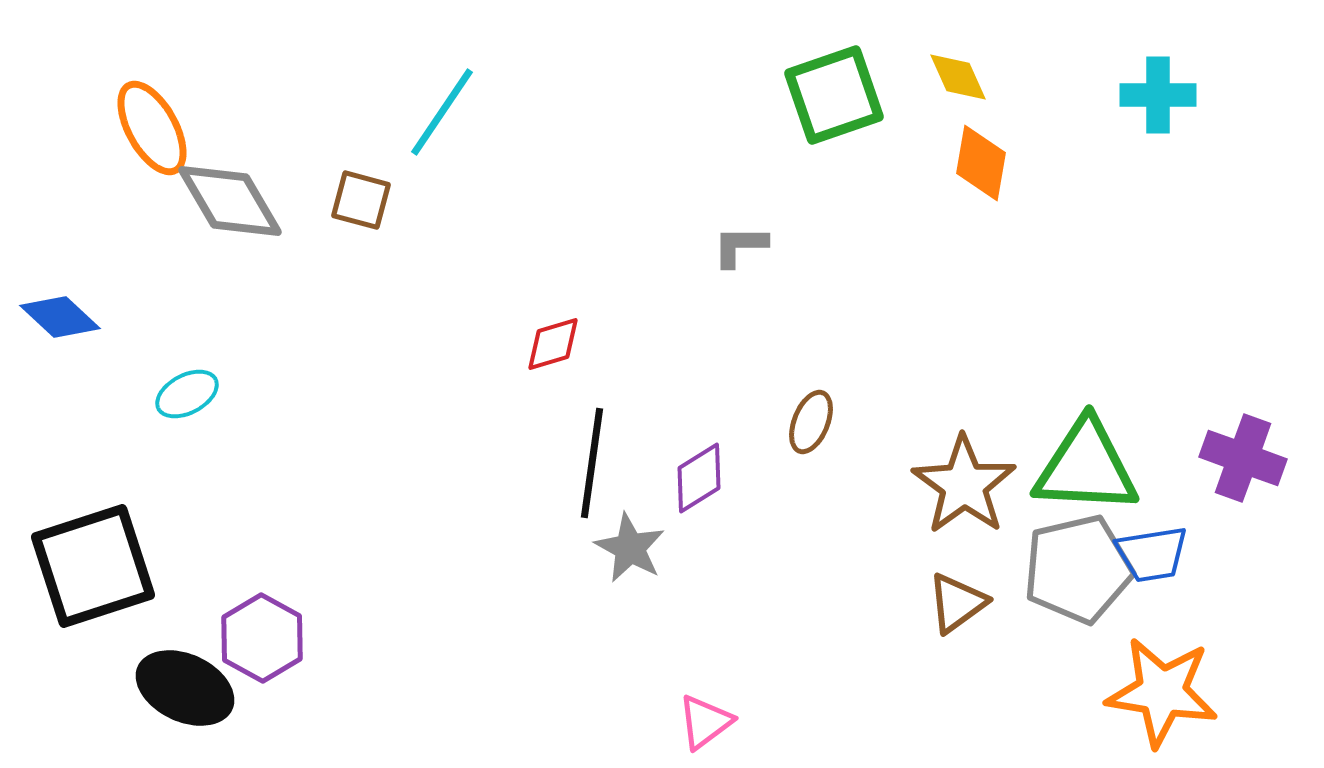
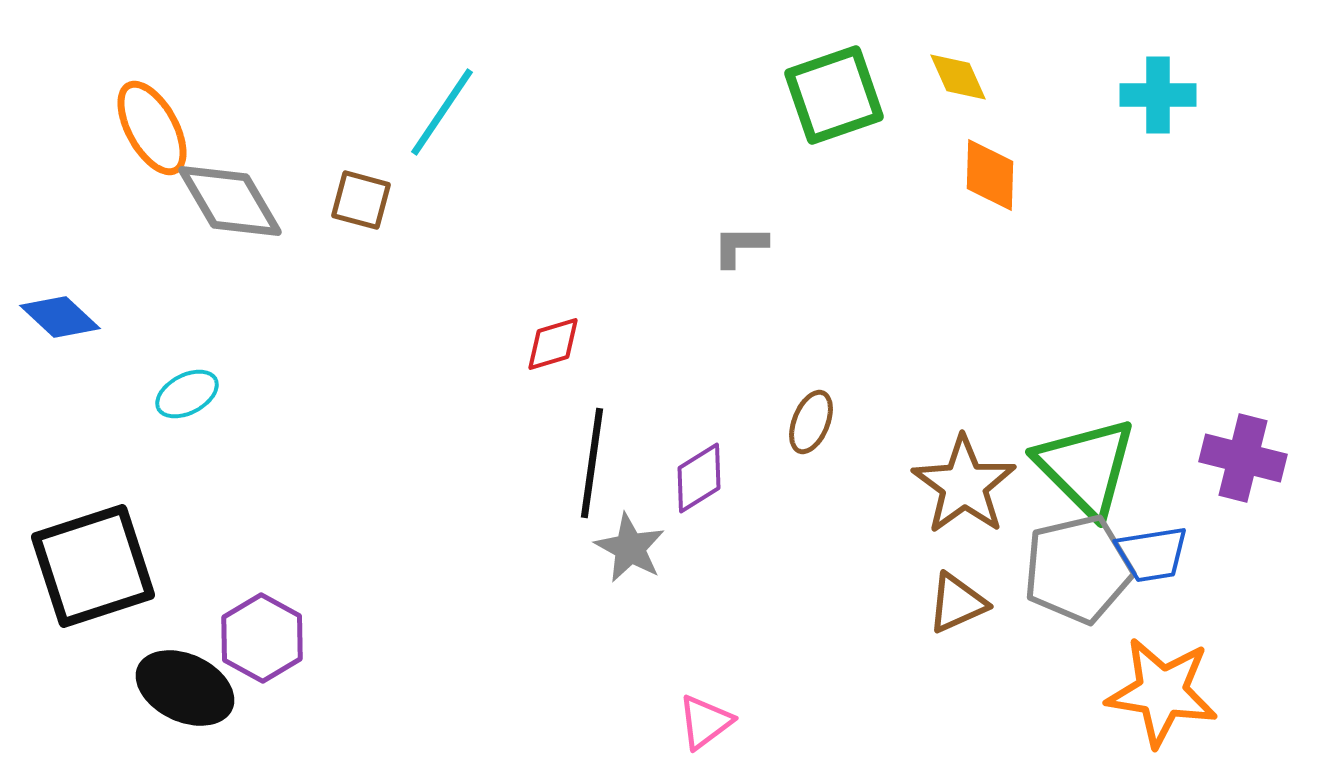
orange diamond: moved 9 px right, 12 px down; rotated 8 degrees counterclockwise
purple cross: rotated 6 degrees counterclockwise
green triangle: rotated 42 degrees clockwise
brown triangle: rotated 12 degrees clockwise
